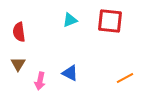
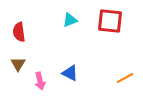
pink arrow: rotated 24 degrees counterclockwise
